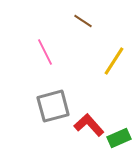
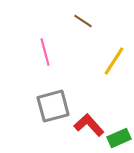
pink line: rotated 12 degrees clockwise
